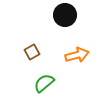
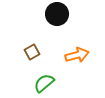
black circle: moved 8 px left, 1 px up
